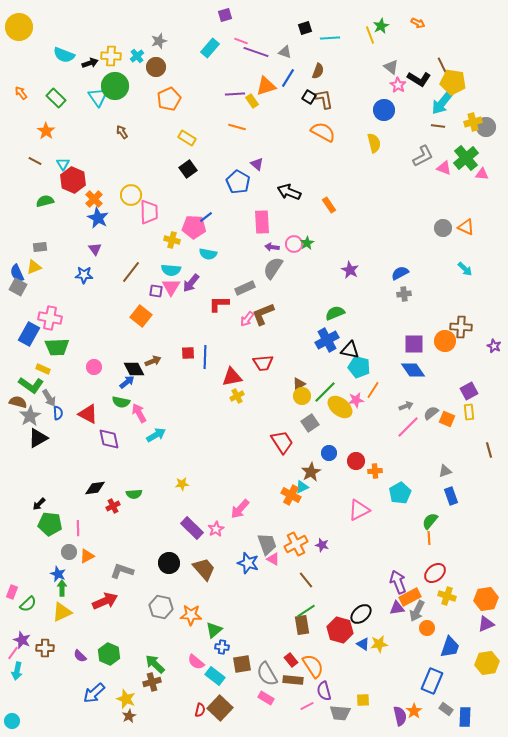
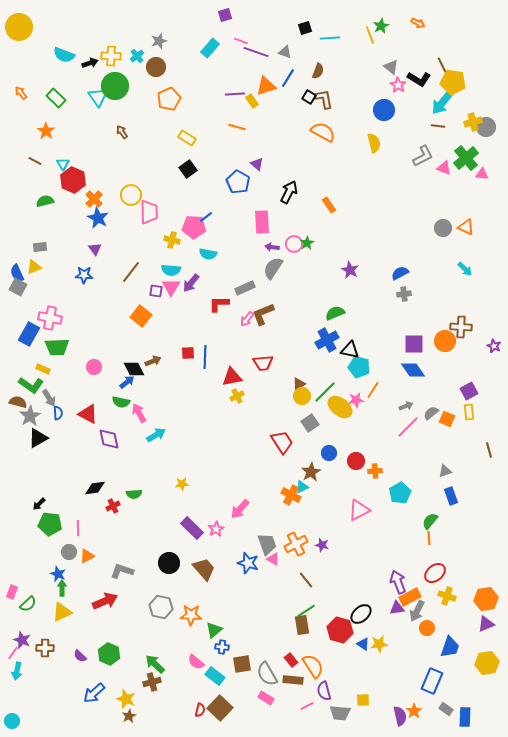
black arrow at (289, 192): rotated 95 degrees clockwise
